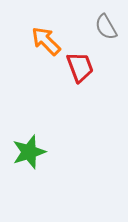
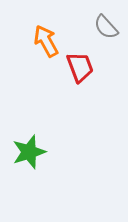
gray semicircle: rotated 12 degrees counterclockwise
orange arrow: rotated 16 degrees clockwise
